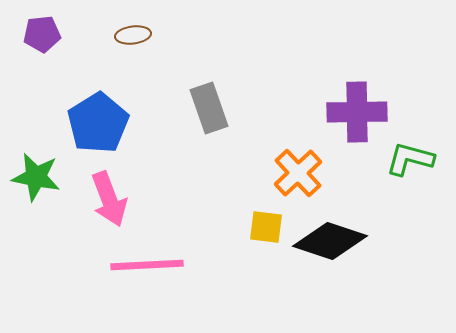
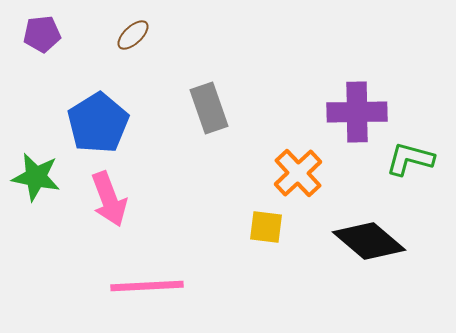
brown ellipse: rotated 36 degrees counterclockwise
black diamond: moved 39 px right; rotated 22 degrees clockwise
pink line: moved 21 px down
